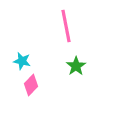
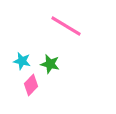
pink line: rotated 48 degrees counterclockwise
green star: moved 26 px left, 2 px up; rotated 24 degrees counterclockwise
